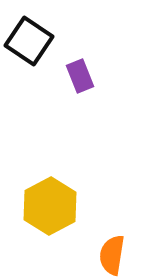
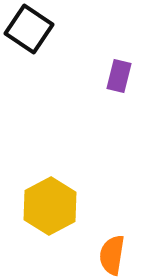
black square: moved 12 px up
purple rectangle: moved 39 px right; rotated 36 degrees clockwise
